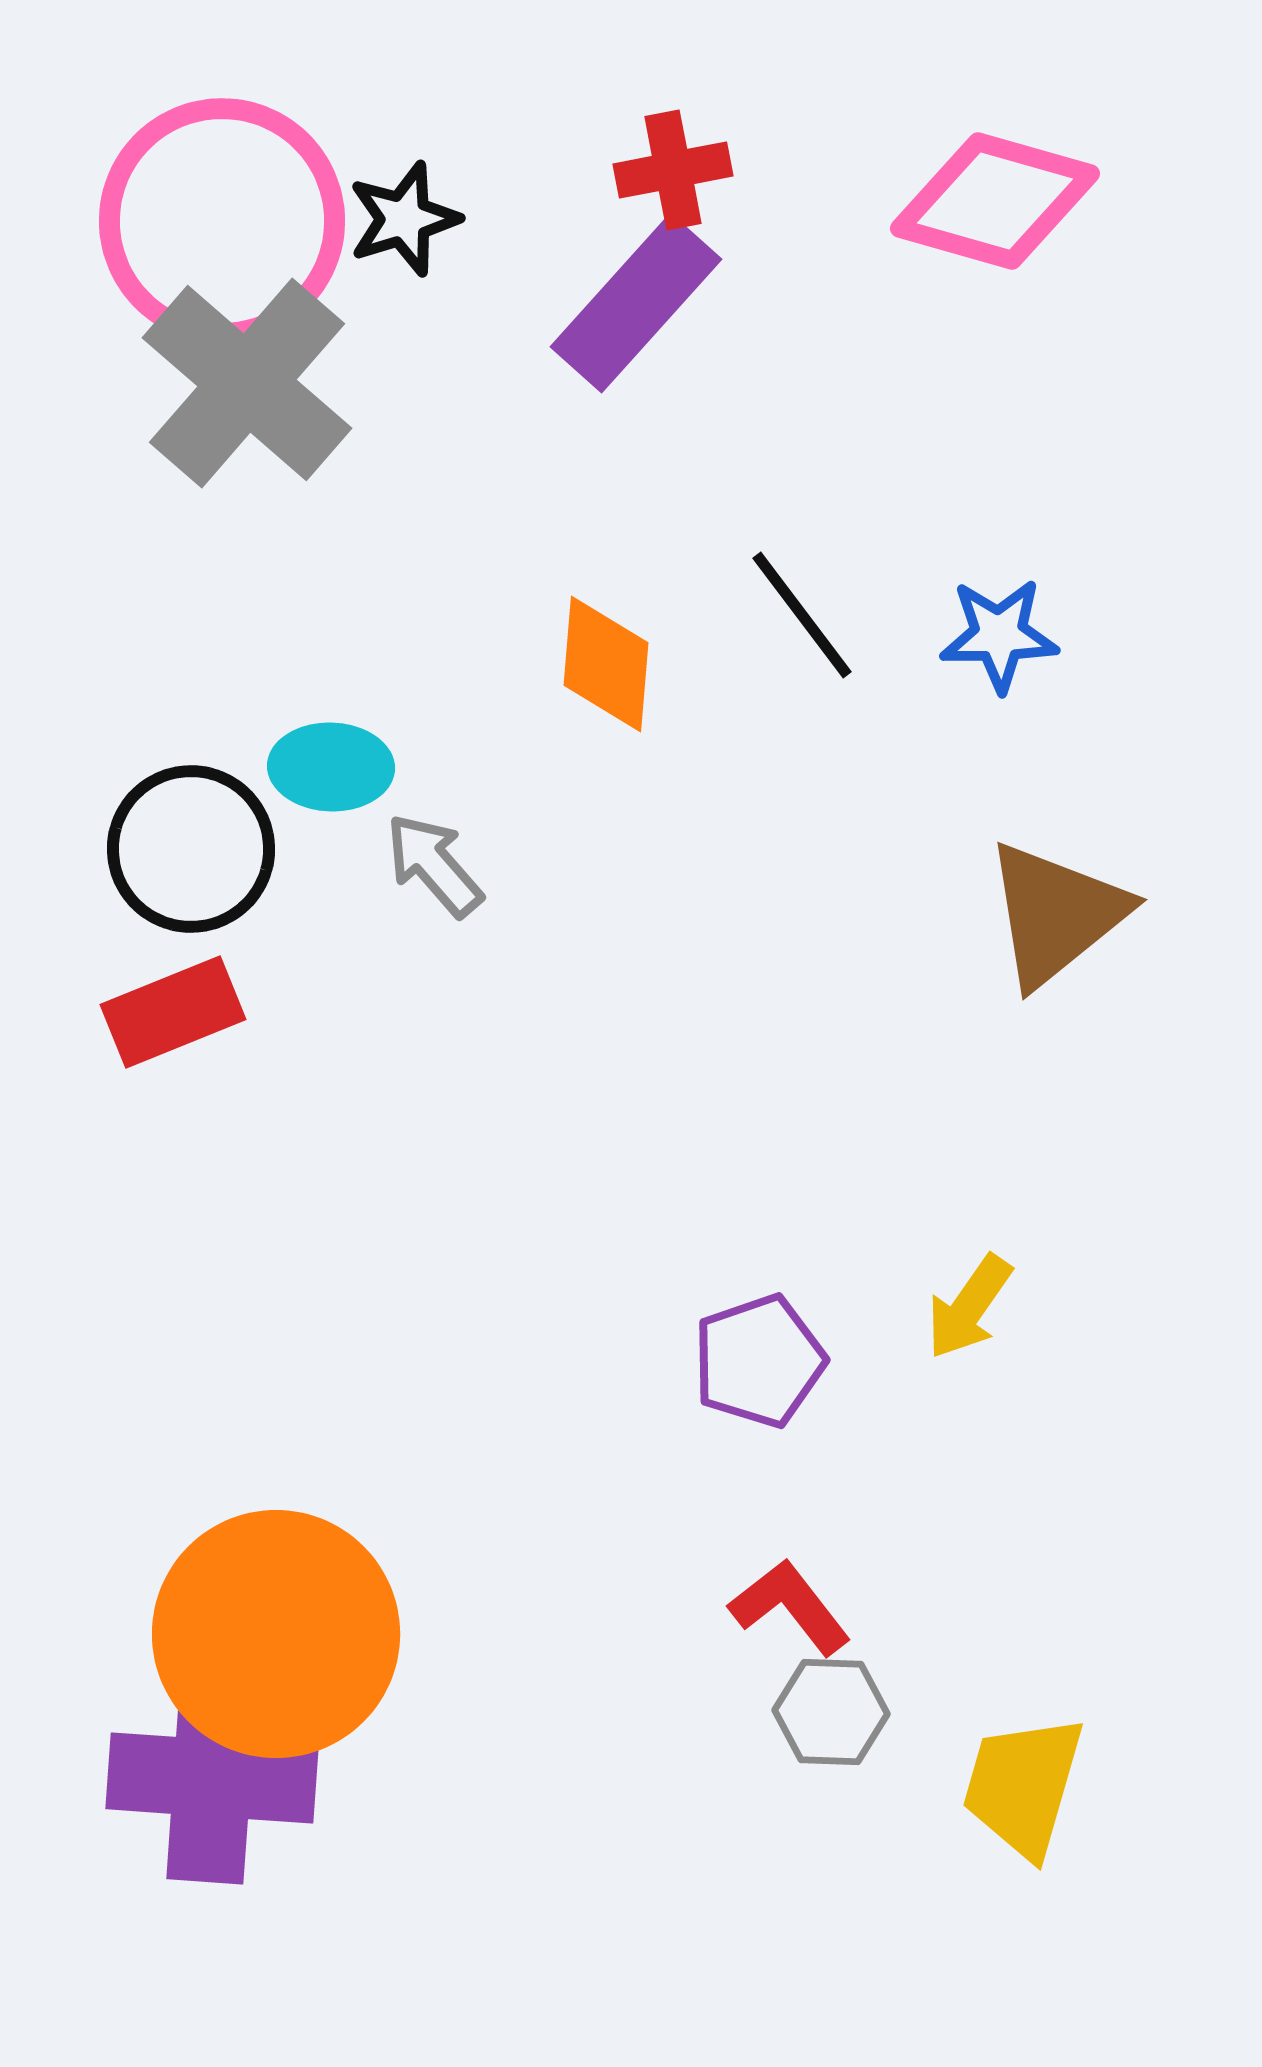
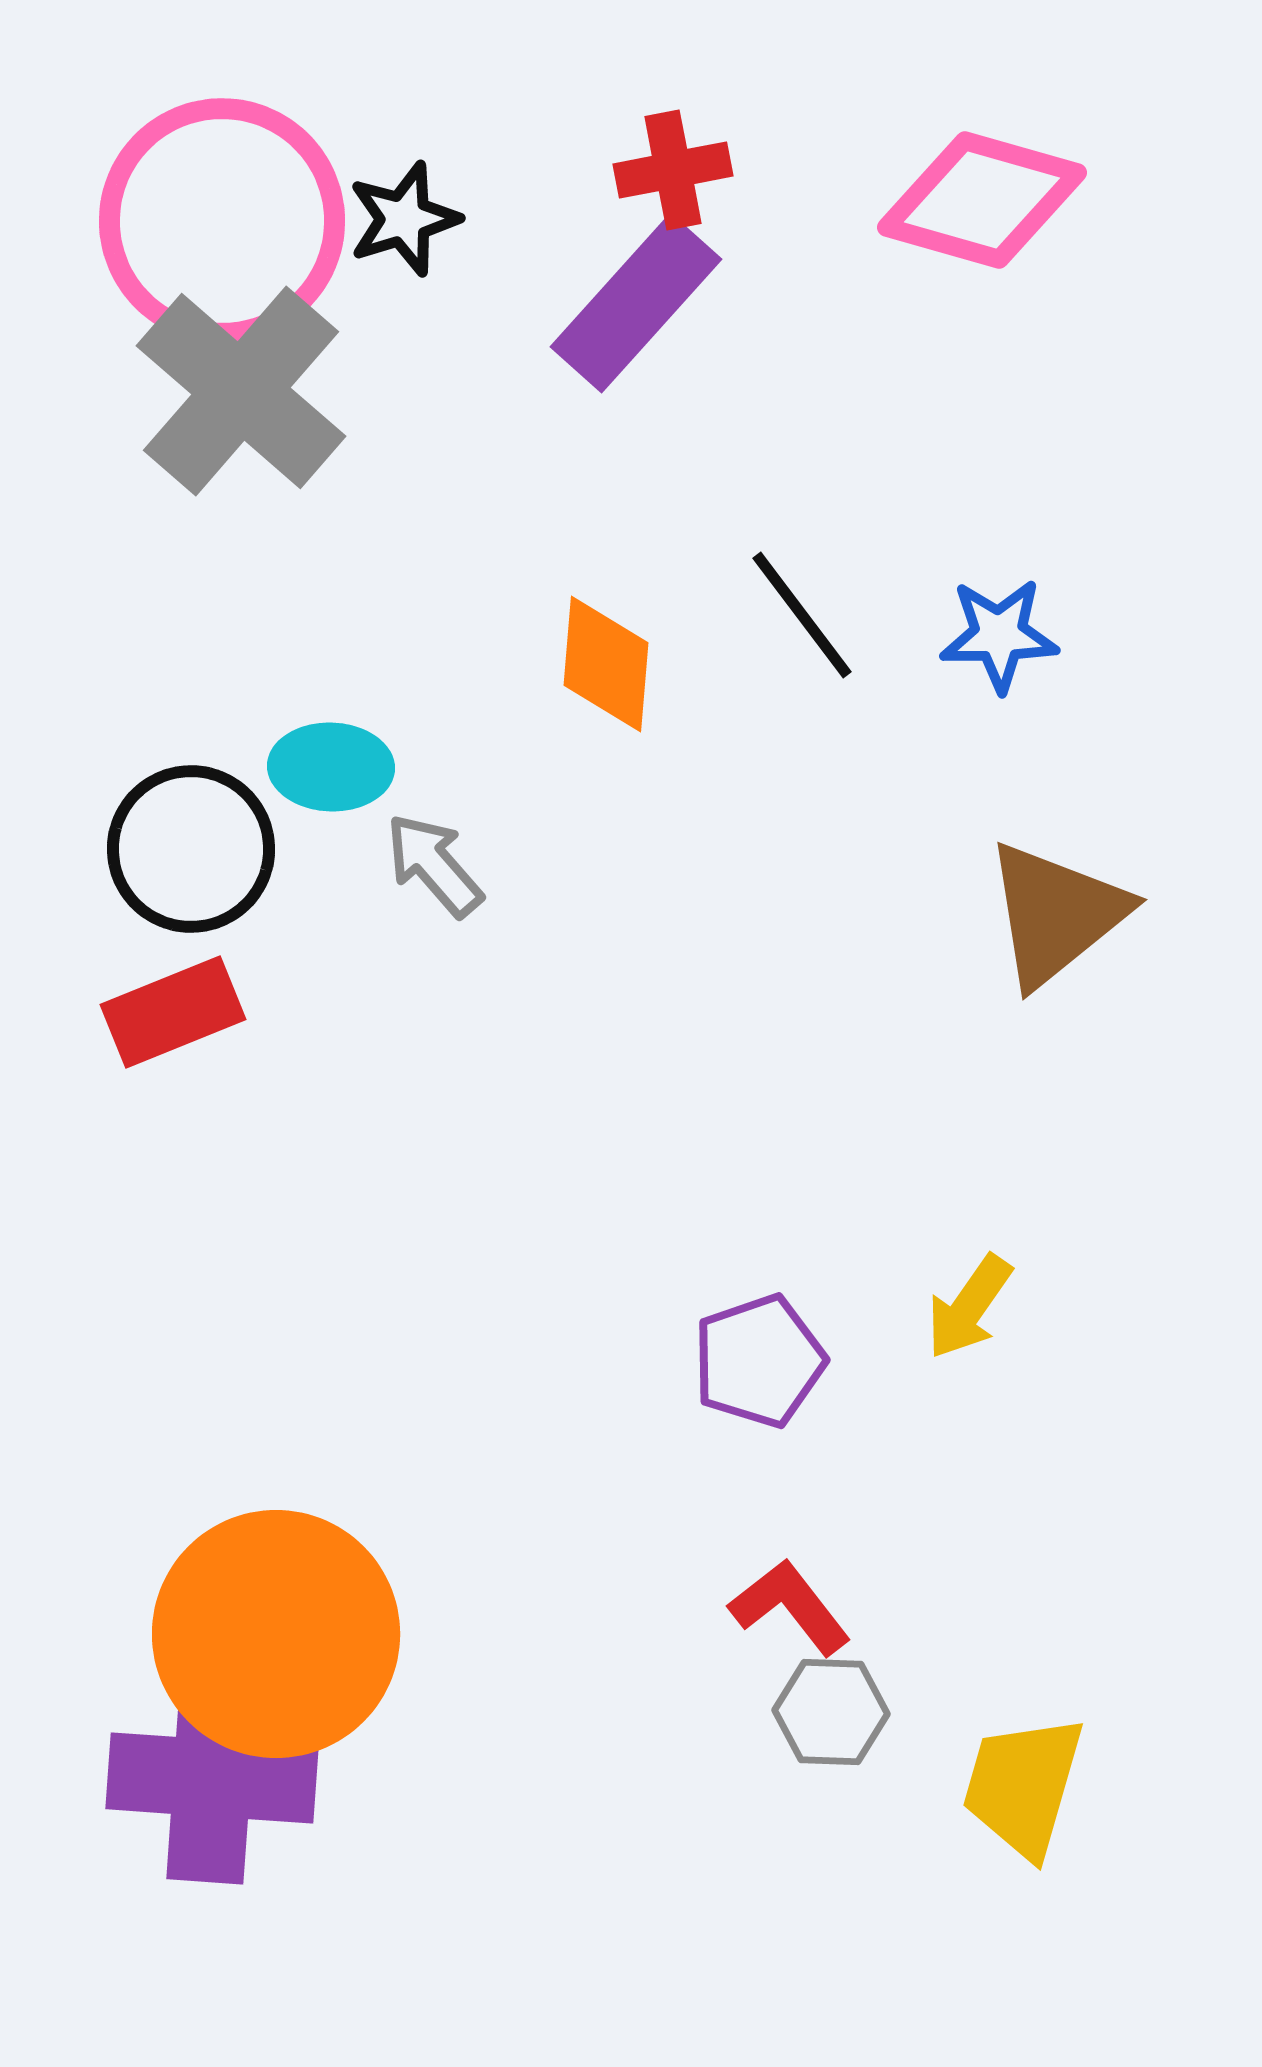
pink diamond: moved 13 px left, 1 px up
gray cross: moved 6 px left, 8 px down
